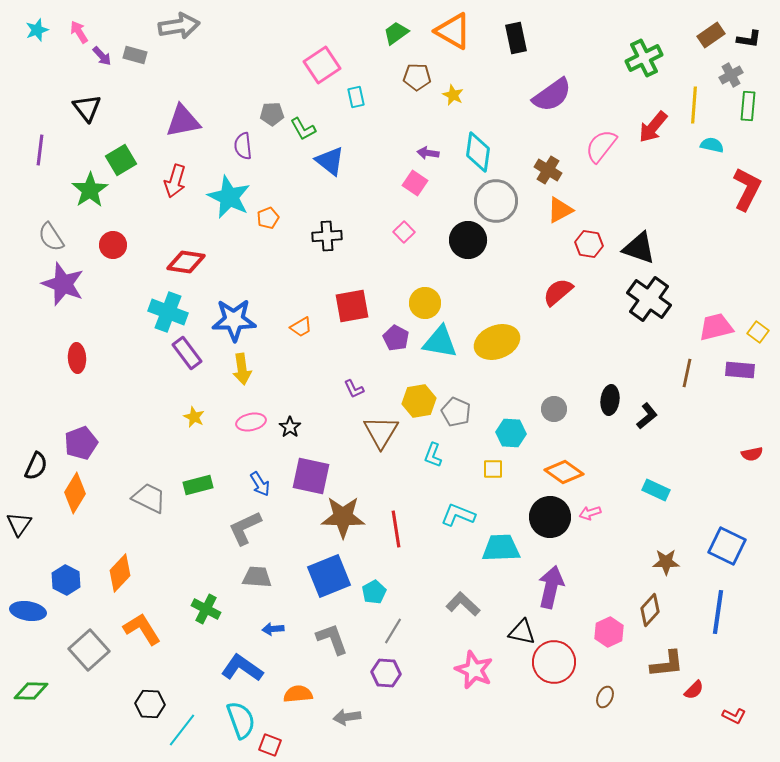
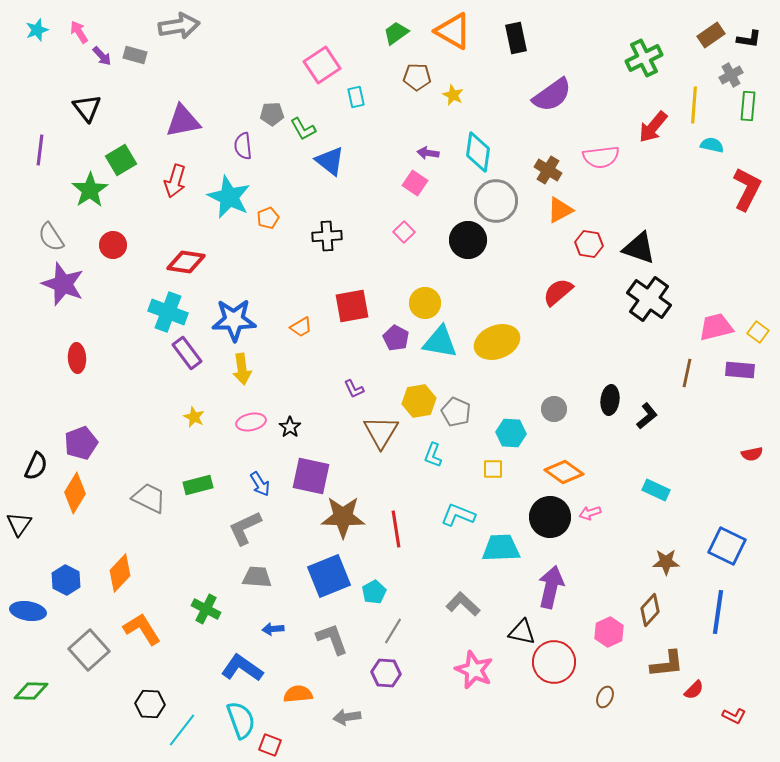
pink semicircle at (601, 146): moved 11 px down; rotated 135 degrees counterclockwise
